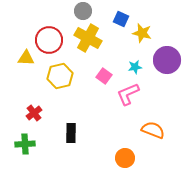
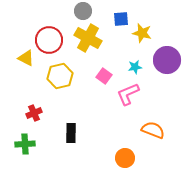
blue square: rotated 28 degrees counterclockwise
yellow triangle: rotated 24 degrees clockwise
red cross: rotated 14 degrees clockwise
